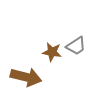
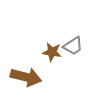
gray trapezoid: moved 3 px left
